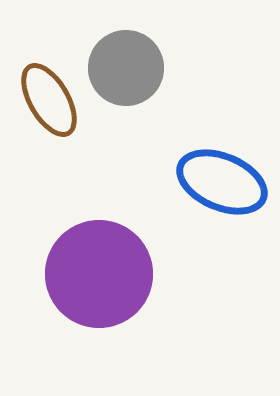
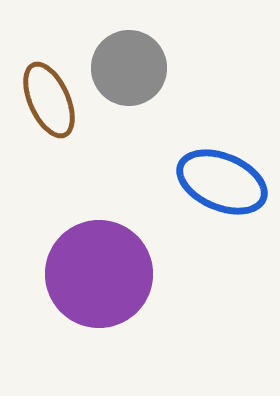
gray circle: moved 3 px right
brown ellipse: rotated 6 degrees clockwise
